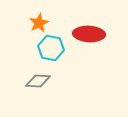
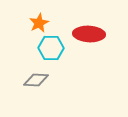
cyan hexagon: rotated 10 degrees counterclockwise
gray diamond: moved 2 px left, 1 px up
